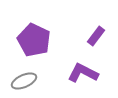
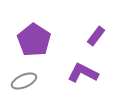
purple pentagon: rotated 8 degrees clockwise
